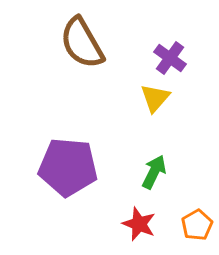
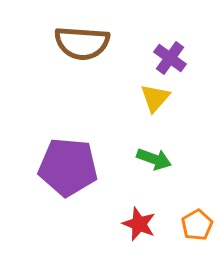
brown semicircle: rotated 56 degrees counterclockwise
green arrow: moved 13 px up; rotated 84 degrees clockwise
